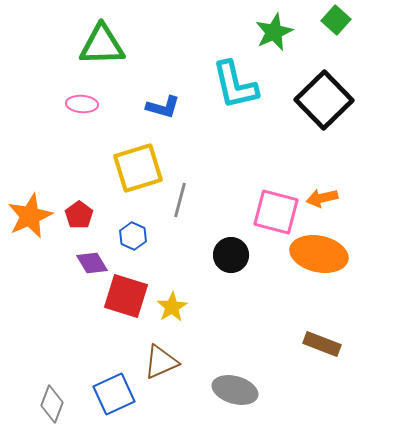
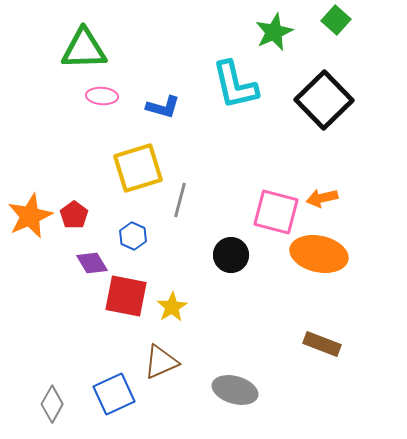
green triangle: moved 18 px left, 4 px down
pink ellipse: moved 20 px right, 8 px up
red pentagon: moved 5 px left
red square: rotated 6 degrees counterclockwise
gray diamond: rotated 9 degrees clockwise
